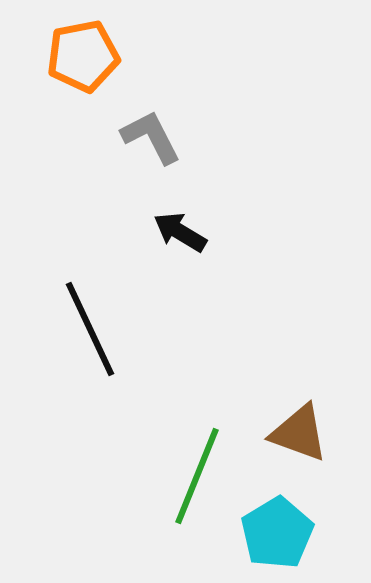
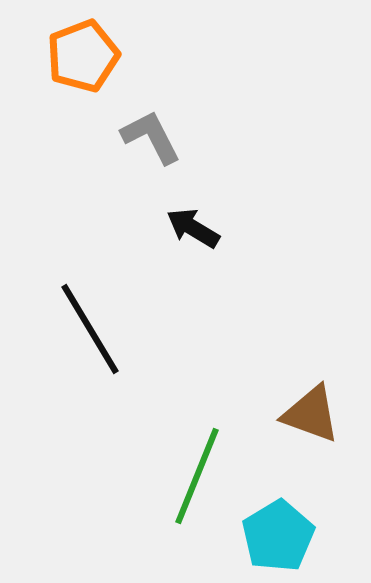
orange pentagon: rotated 10 degrees counterclockwise
black arrow: moved 13 px right, 4 px up
black line: rotated 6 degrees counterclockwise
brown triangle: moved 12 px right, 19 px up
cyan pentagon: moved 1 px right, 3 px down
